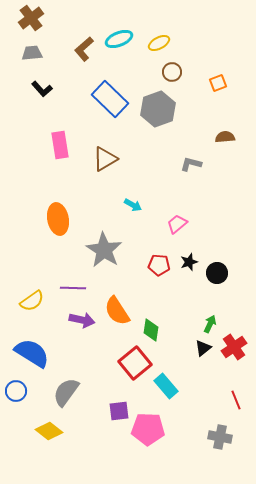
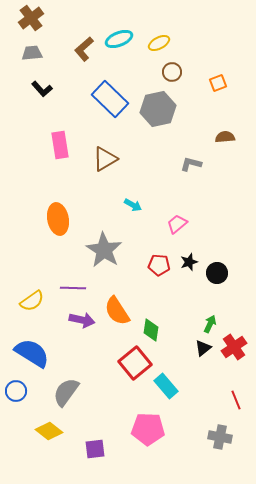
gray hexagon: rotated 8 degrees clockwise
purple square: moved 24 px left, 38 px down
